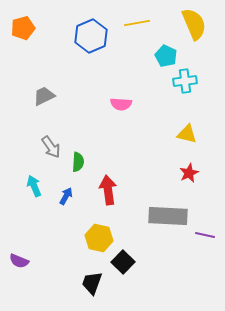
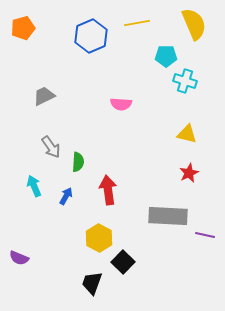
cyan pentagon: rotated 25 degrees counterclockwise
cyan cross: rotated 25 degrees clockwise
yellow hexagon: rotated 16 degrees clockwise
purple semicircle: moved 3 px up
